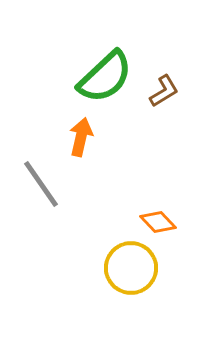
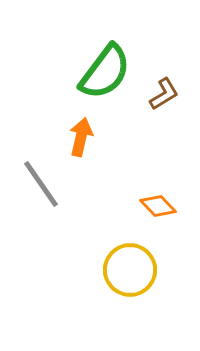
green semicircle: moved 5 px up; rotated 10 degrees counterclockwise
brown L-shape: moved 3 px down
orange diamond: moved 16 px up
yellow circle: moved 1 px left, 2 px down
